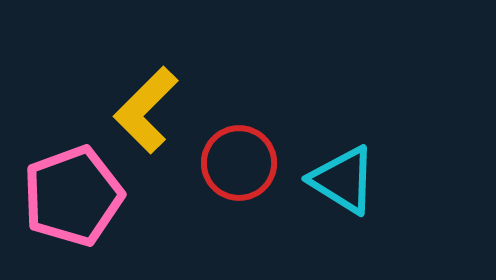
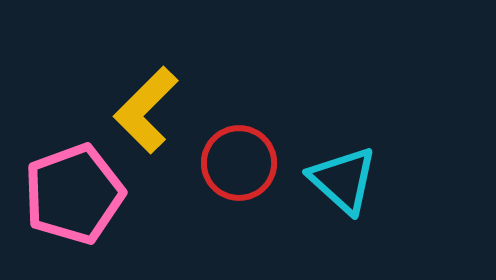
cyan triangle: rotated 10 degrees clockwise
pink pentagon: moved 1 px right, 2 px up
